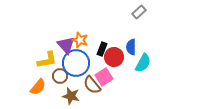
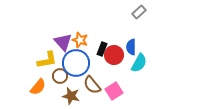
purple triangle: moved 3 px left, 3 px up
red circle: moved 2 px up
cyan semicircle: moved 4 px left
pink square: moved 10 px right, 14 px down
